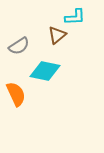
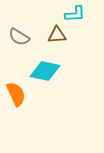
cyan L-shape: moved 3 px up
brown triangle: rotated 36 degrees clockwise
gray semicircle: moved 9 px up; rotated 65 degrees clockwise
